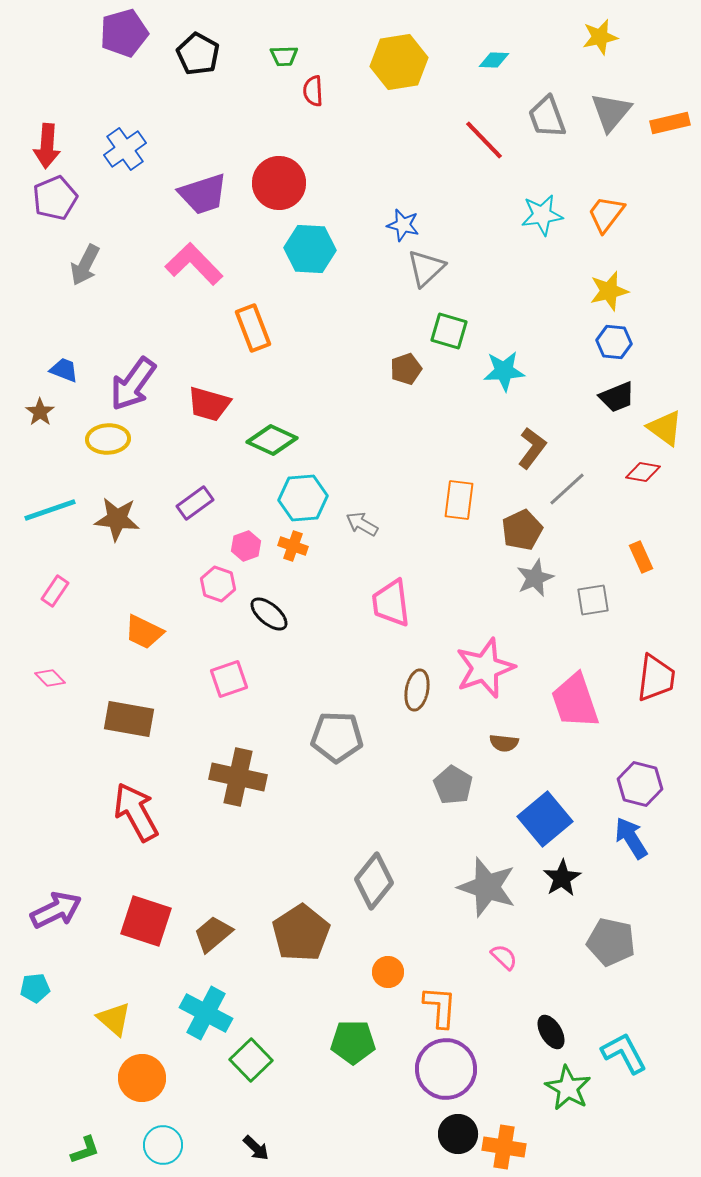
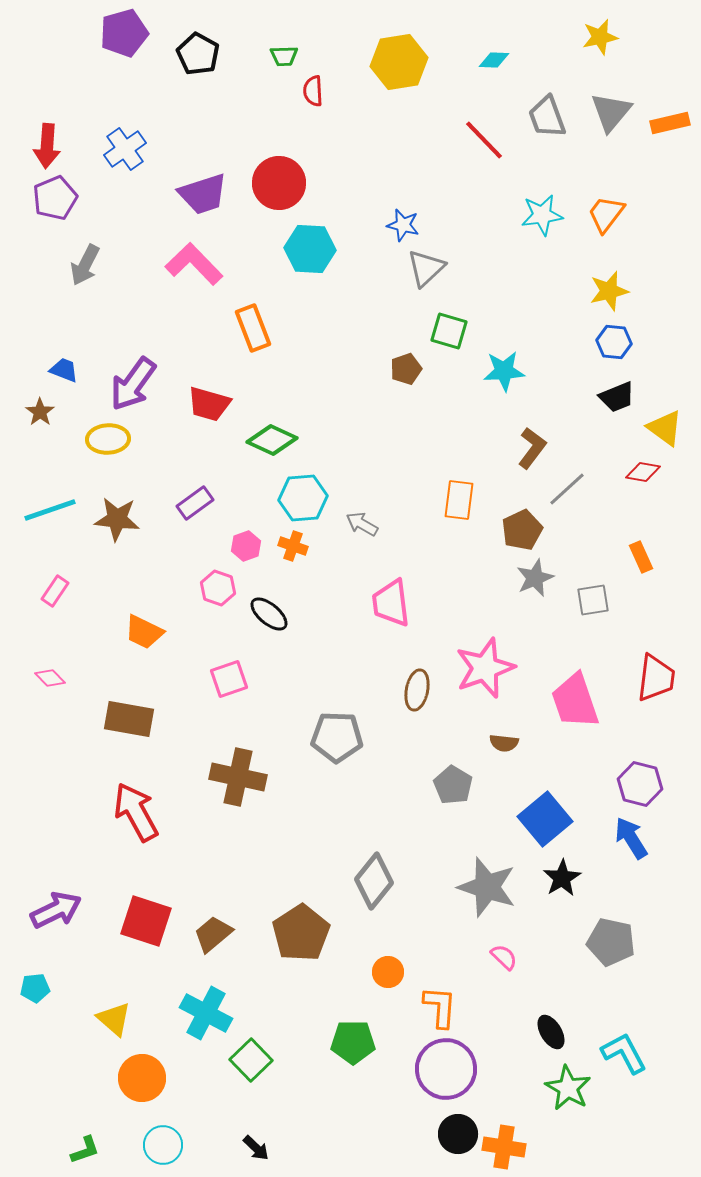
pink hexagon at (218, 584): moved 4 px down
